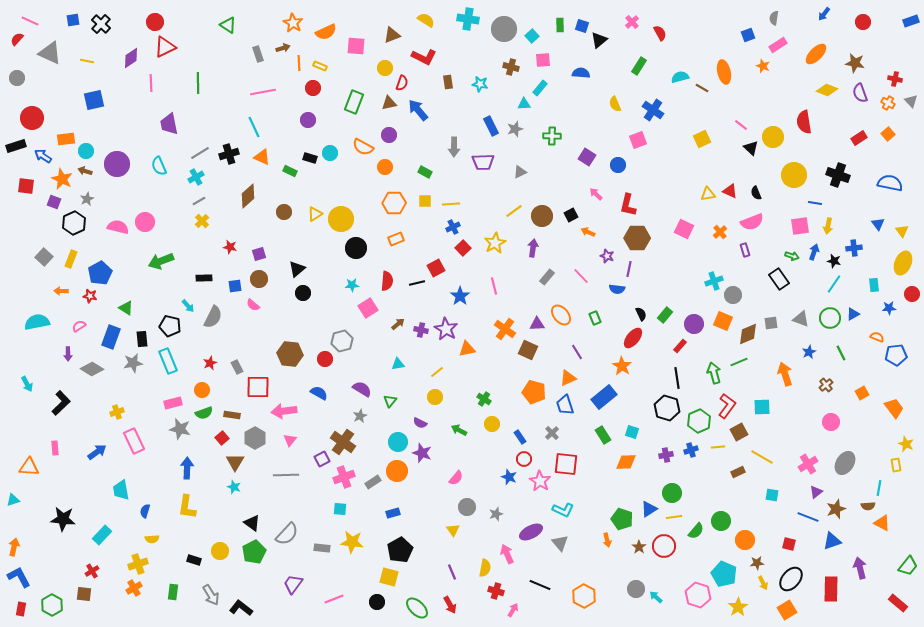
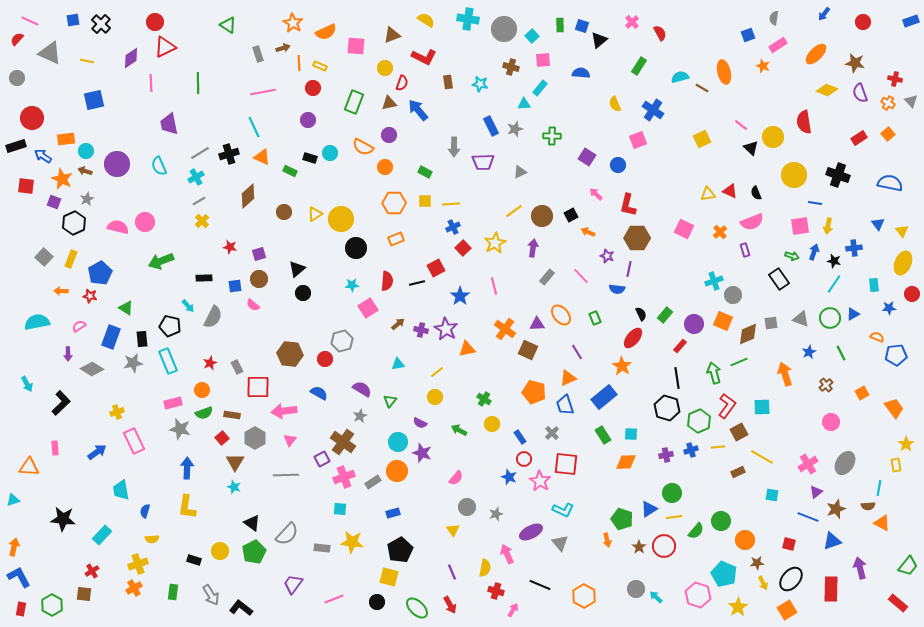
cyan square at (632, 432): moved 1 px left, 2 px down; rotated 16 degrees counterclockwise
yellow star at (906, 444): rotated 14 degrees clockwise
